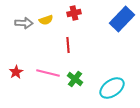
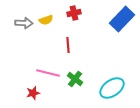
red star: moved 17 px right, 21 px down; rotated 16 degrees clockwise
